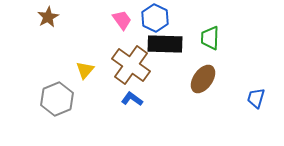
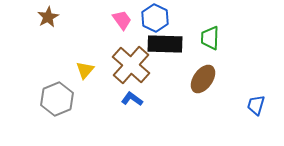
brown cross: rotated 6 degrees clockwise
blue trapezoid: moved 7 px down
